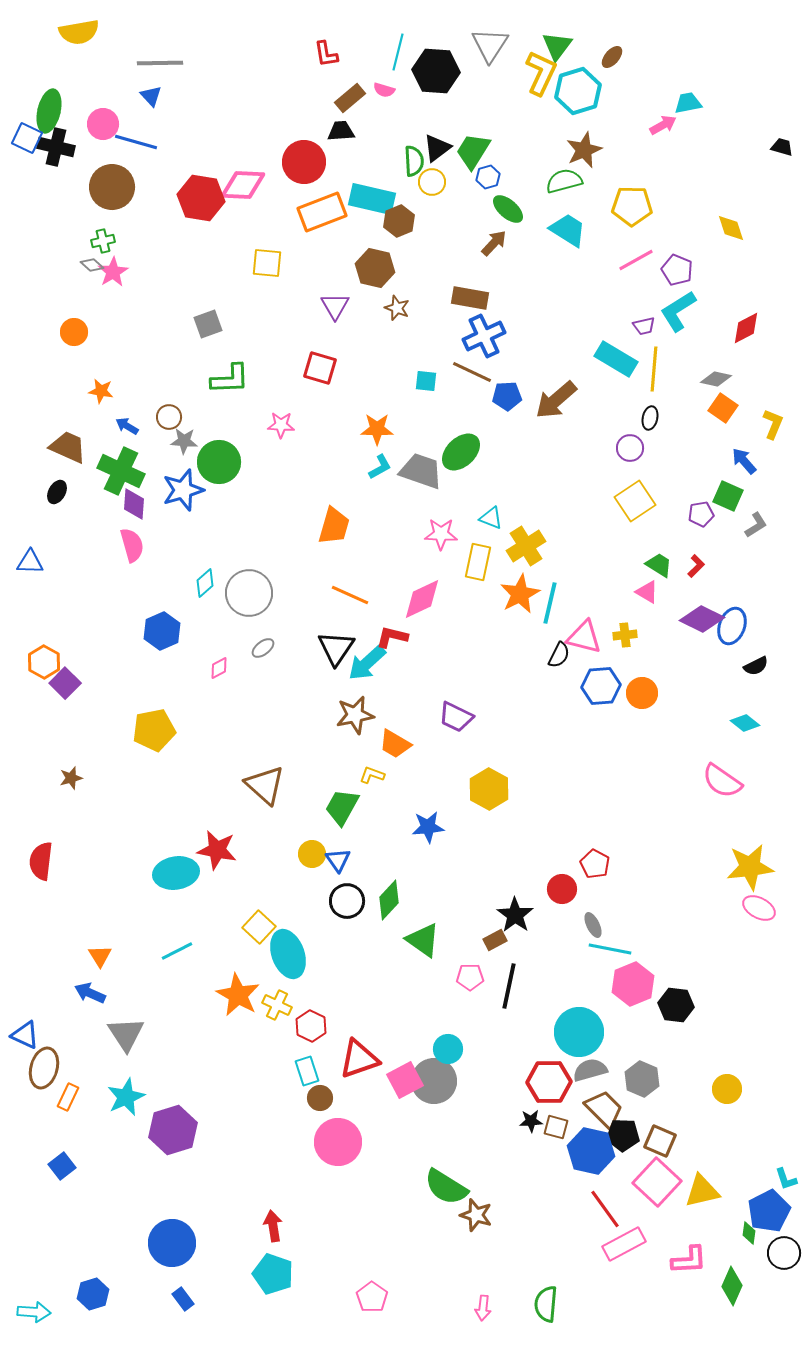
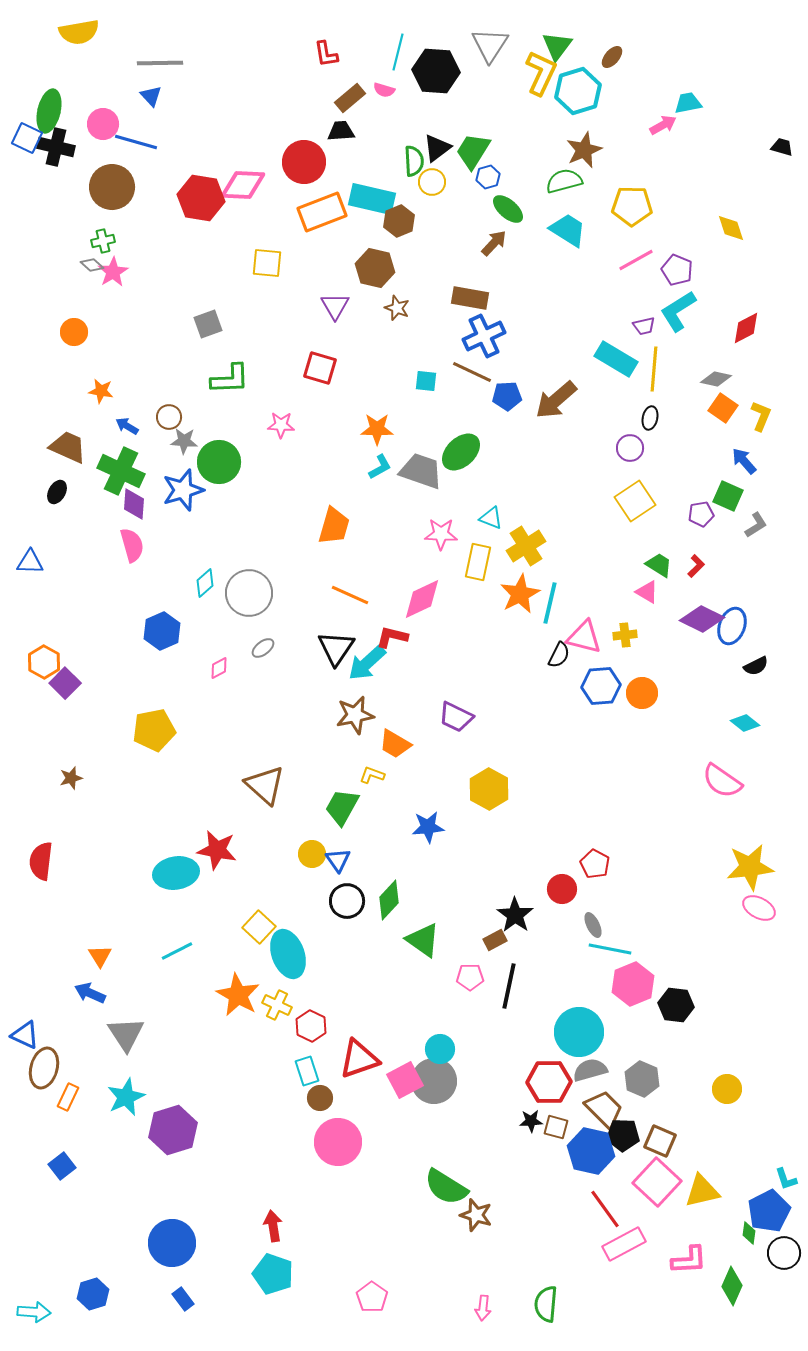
yellow L-shape at (773, 424): moved 12 px left, 8 px up
cyan circle at (448, 1049): moved 8 px left
